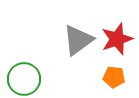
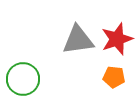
gray triangle: rotated 28 degrees clockwise
green circle: moved 1 px left
